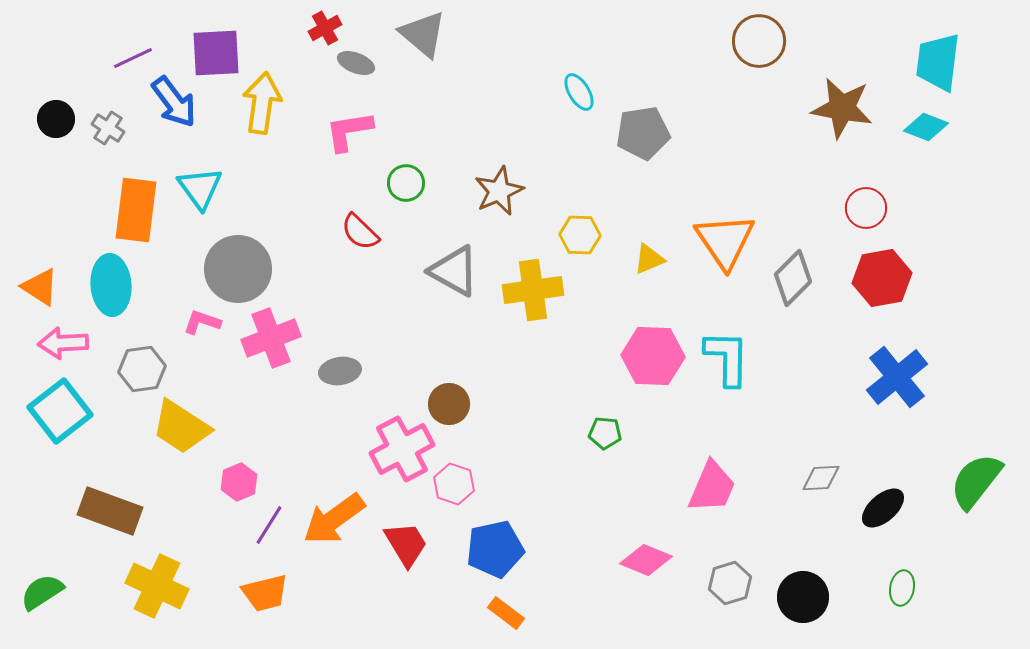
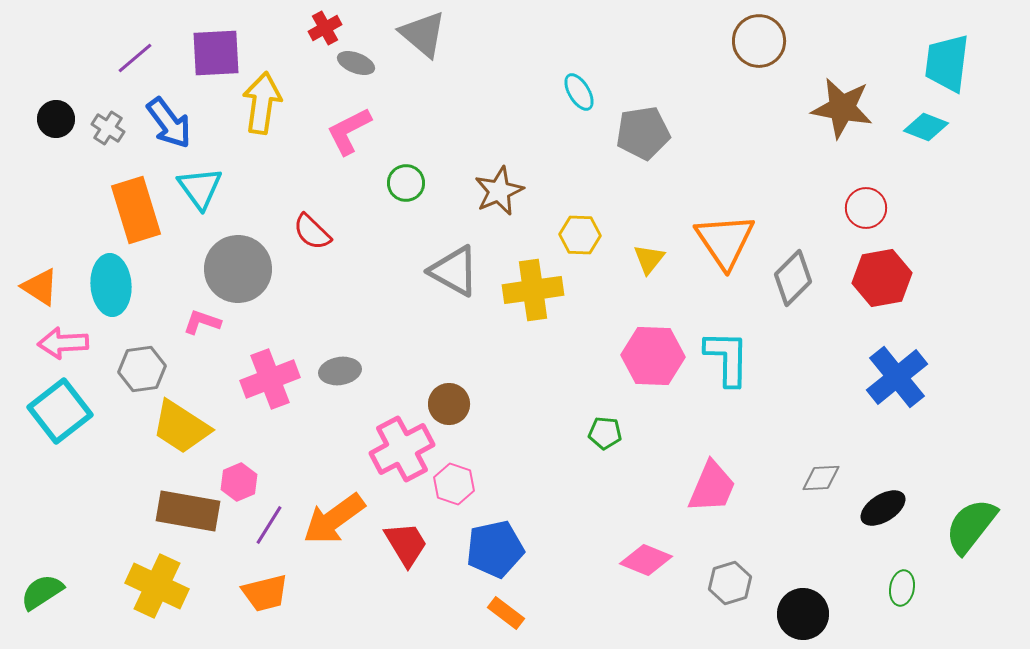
purple line at (133, 58): moved 2 px right; rotated 15 degrees counterclockwise
cyan trapezoid at (938, 62): moved 9 px right, 1 px down
blue arrow at (174, 102): moved 5 px left, 21 px down
pink L-shape at (349, 131): rotated 18 degrees counterclockwise
orange rectangle at (136, 210): rotated 24 degrees counterclockwise
red semicircle at (360, 232): moved 48 px left
yellow triangle at (649, 259): rotated 28 degrees counterclockwise
pink cross at (271, 338): moved 1 px left, 41 px down
green semicircle at (976, 481): moved 5 px left, 45 px down
black ellipse at (883, 508): rotated 9 degrees clockwise
brown rectangle at (110, 511): moved 78 px right; rotated 10 degrees counterclockwise
black circle at (803, 597): moved 17 px down
